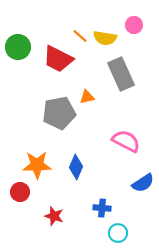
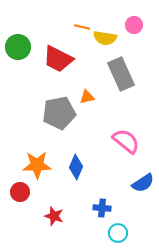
orange line: moved 2 px right, 9 px up; rotated 28 degrees counterclockwise
pink semicircle: rotated 12 degrees clockwise
